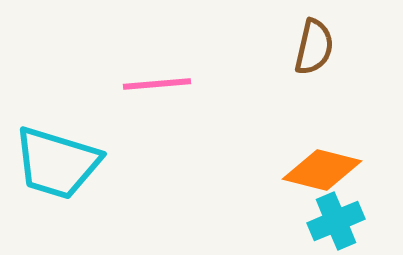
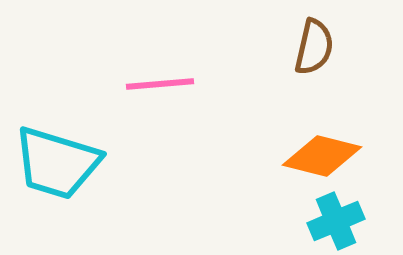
pink line: moved 3 px right
orange diamond: moved 14 px up
